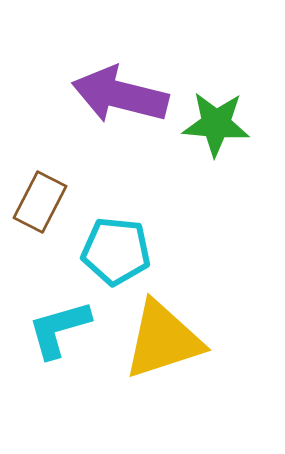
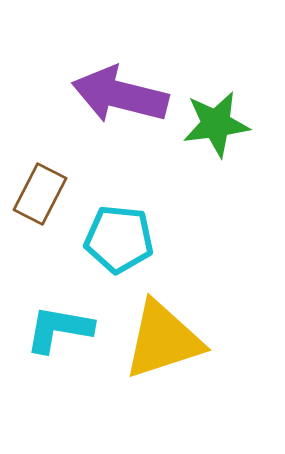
green star: rotated 12 degrees counterclockwise
brown rectangle: moved 8 px up
cyan pentagon: moved 3 px right, 12 px up
cyan L-shape: rotated 26 degrees clockwise
